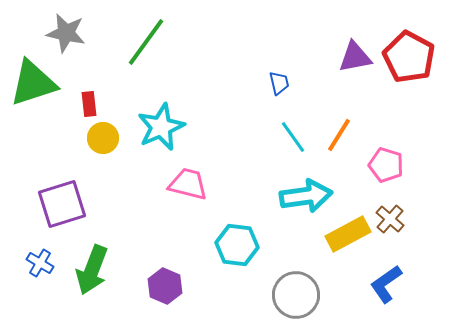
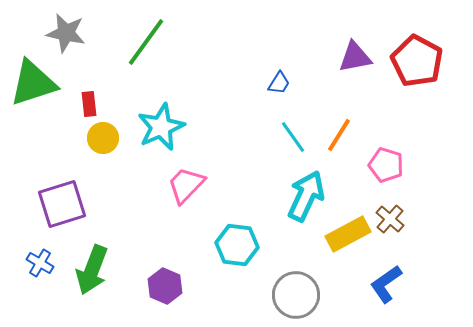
red pentagon: moved 8 px right, 4 px down
blue trapezoid: rotated 45 degrees clockwise
pink trapezoid: moved 2 px left, 1 px down; rotated 60 degrees counterclockwise
cyan arrow: rotated 57 degrees counterclockwise
